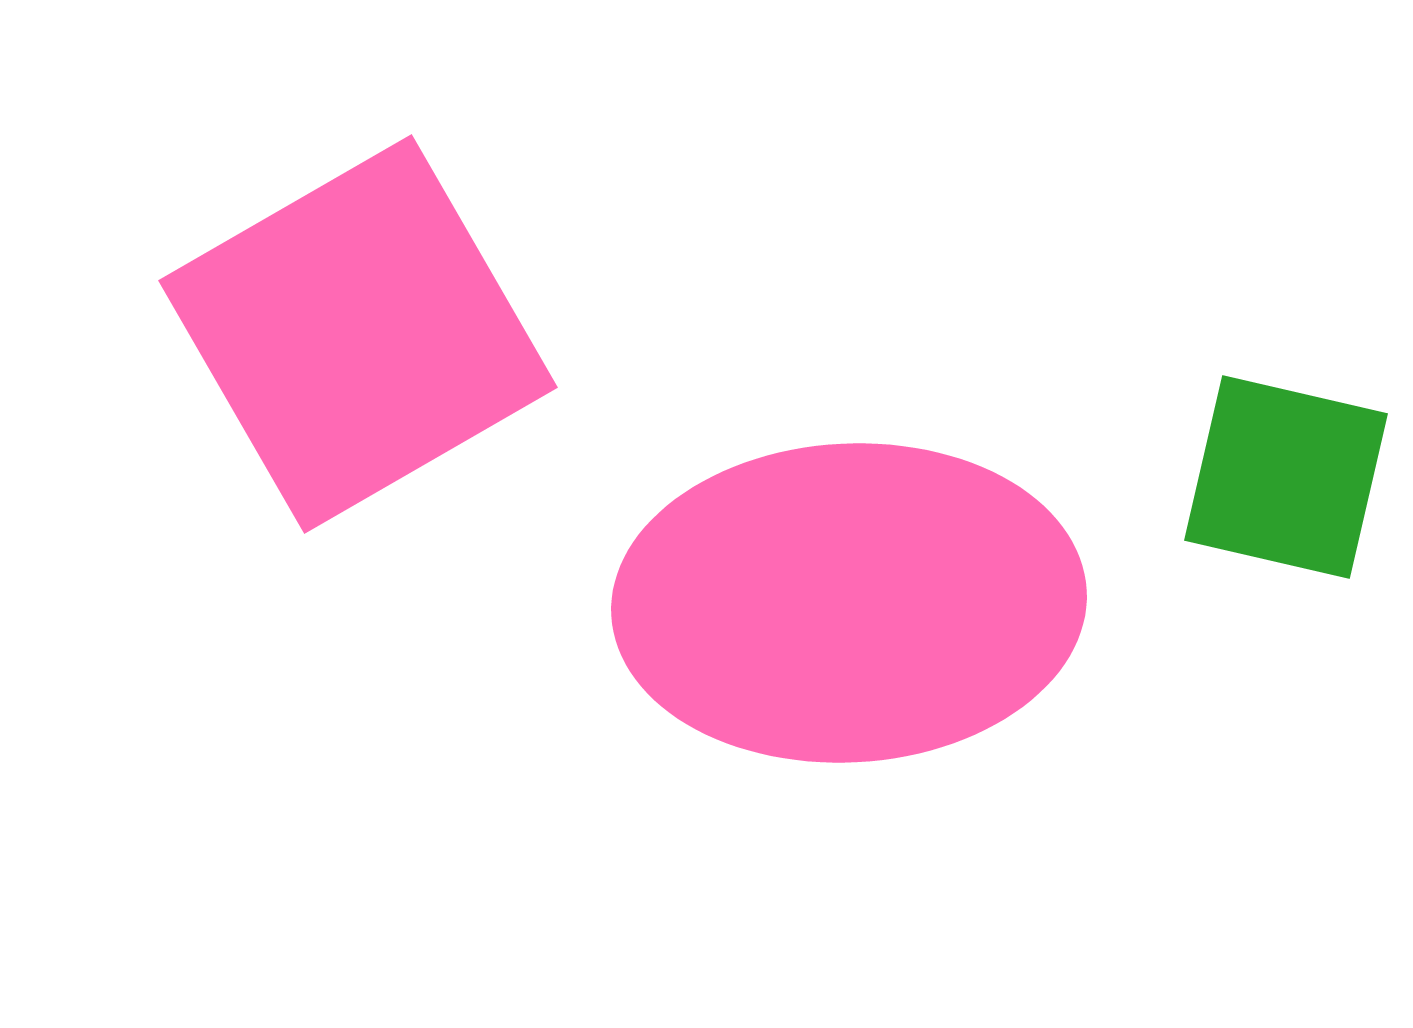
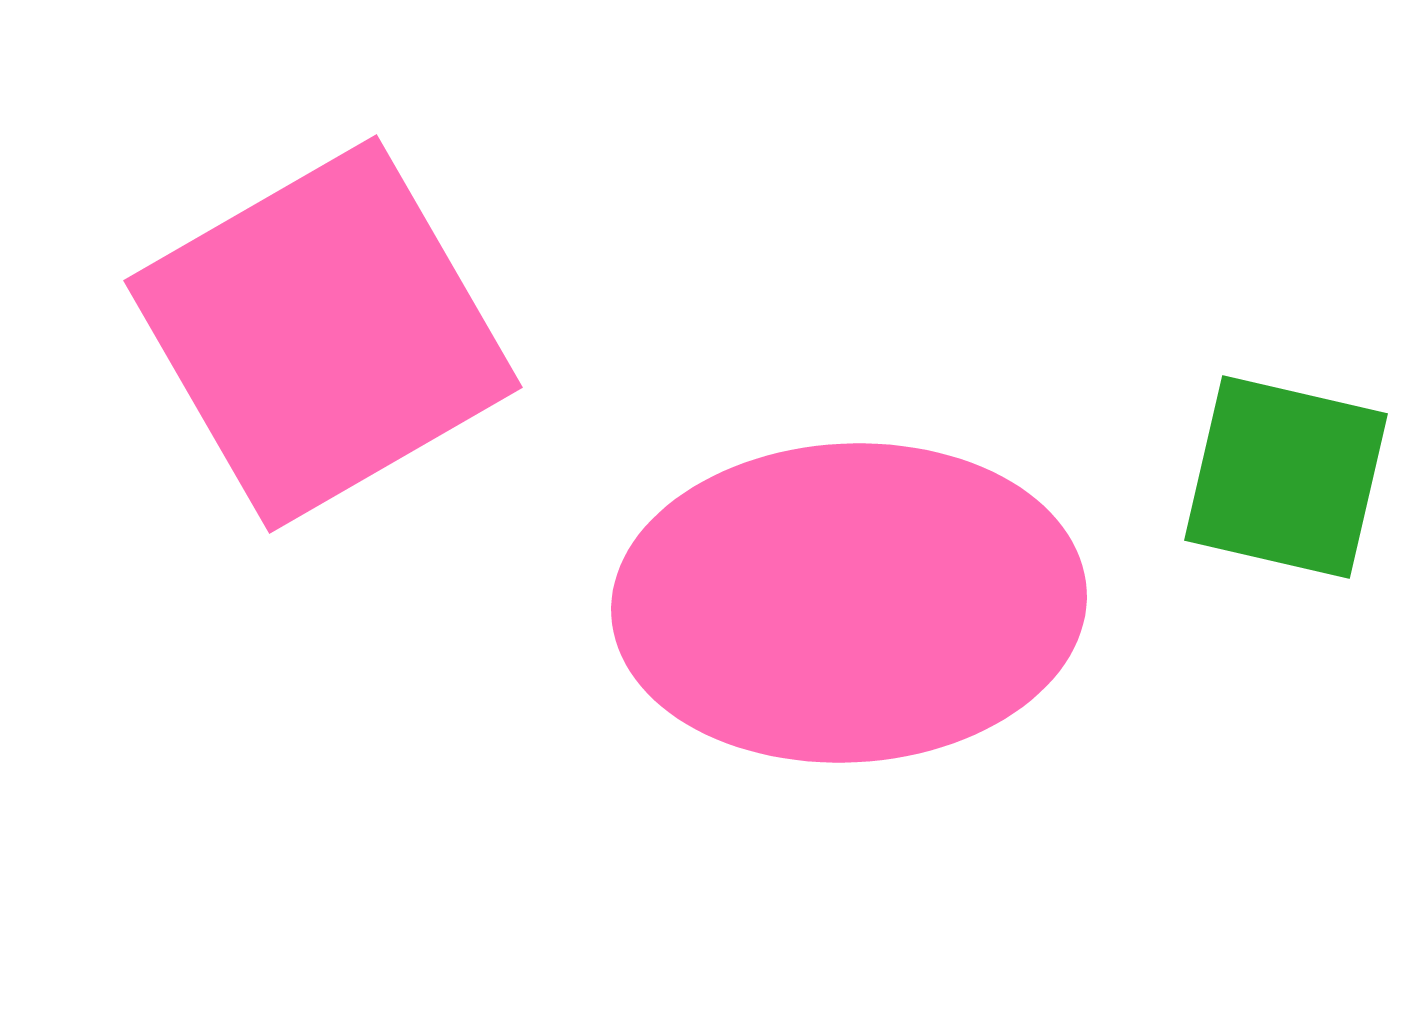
pink square: moved 35 px left
